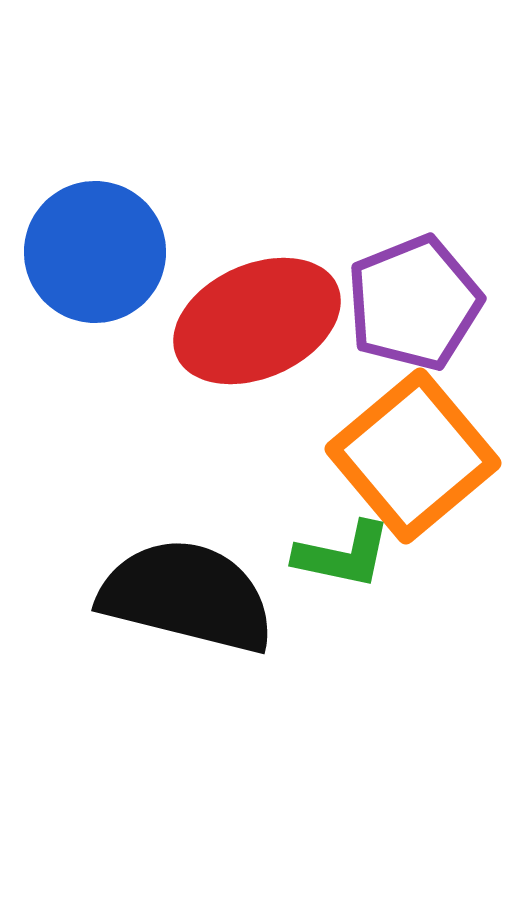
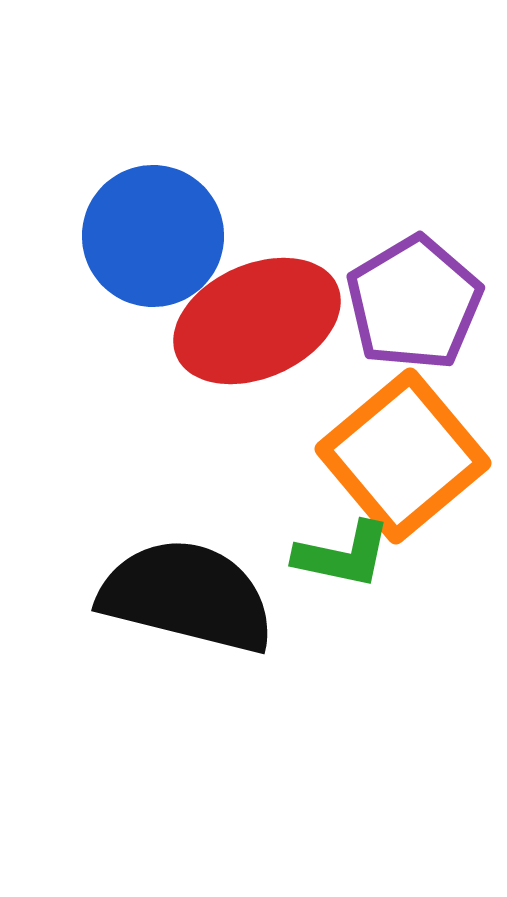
blue circle: moved 58 px right, 16 px up
purple pentagon: rotated 9 degrees counterclockwise
orange square: moved 10 px left
